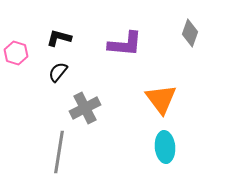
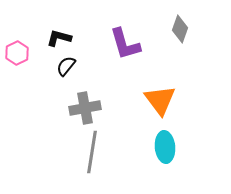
gray diamond: moved 10 px left, 4 px up
purple L-shape: rotated 69 degrees clockwise
pink hexagon: moved 1 px right; rotated 15 degrees clockwise
black semicircle: moved 8 px right, 6 px up
orange triangle: moved 1 px left, 1 px down
gray cross: rotated 16 degrees clockwise
gray line: moved 33 px right
